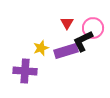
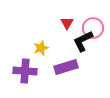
purple rectangle: moved 16 px down
